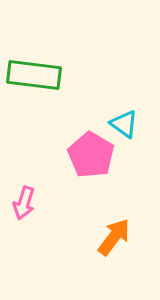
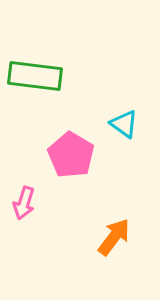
green rectangle: moved 1 px right, 1 px down
pink pentagon: moved 20 px left
